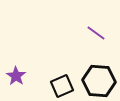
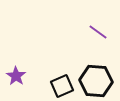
purple line: moved 2 px right, 1 px up
black hexagon: moved 3 px left
